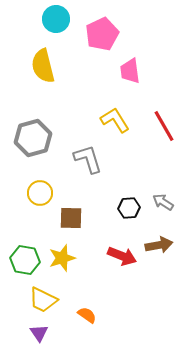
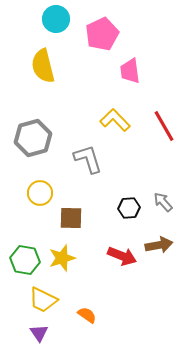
yellow L-shape: rotated 12 degrees counterclockwise
gray arrow: rotated 15 degrees clockwise
